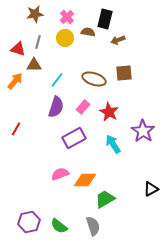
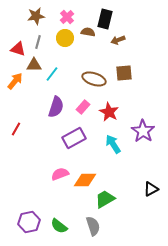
brown star: moved 1 px right, 2 px down
cyan line: moved 5 px left, 6 px up
